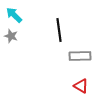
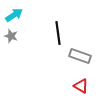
cyan arrow: rotated 102 degrees clockwise
black line: moved 1 px left, 3 px down
gray rectangle: rotated 20 degrees clockwise
